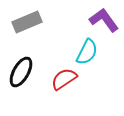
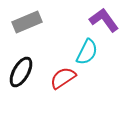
red semicircle: moved 1 px left, 1 px up
